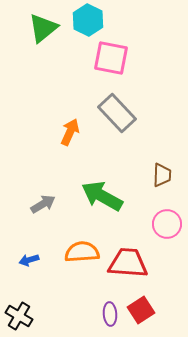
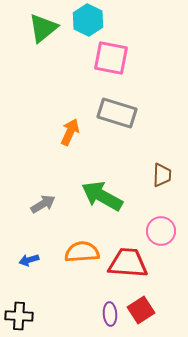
gray rectangle: rotated 30 degrees counterclockwise
pink circle: moved 6 px left, 7 px down
black cross: rotated 28 degrees counterclockwise
